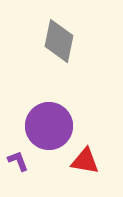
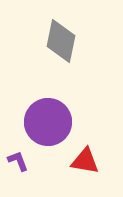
gray diamond: moved 2 px right
purple circle: moved 1 px left, 4 px up
